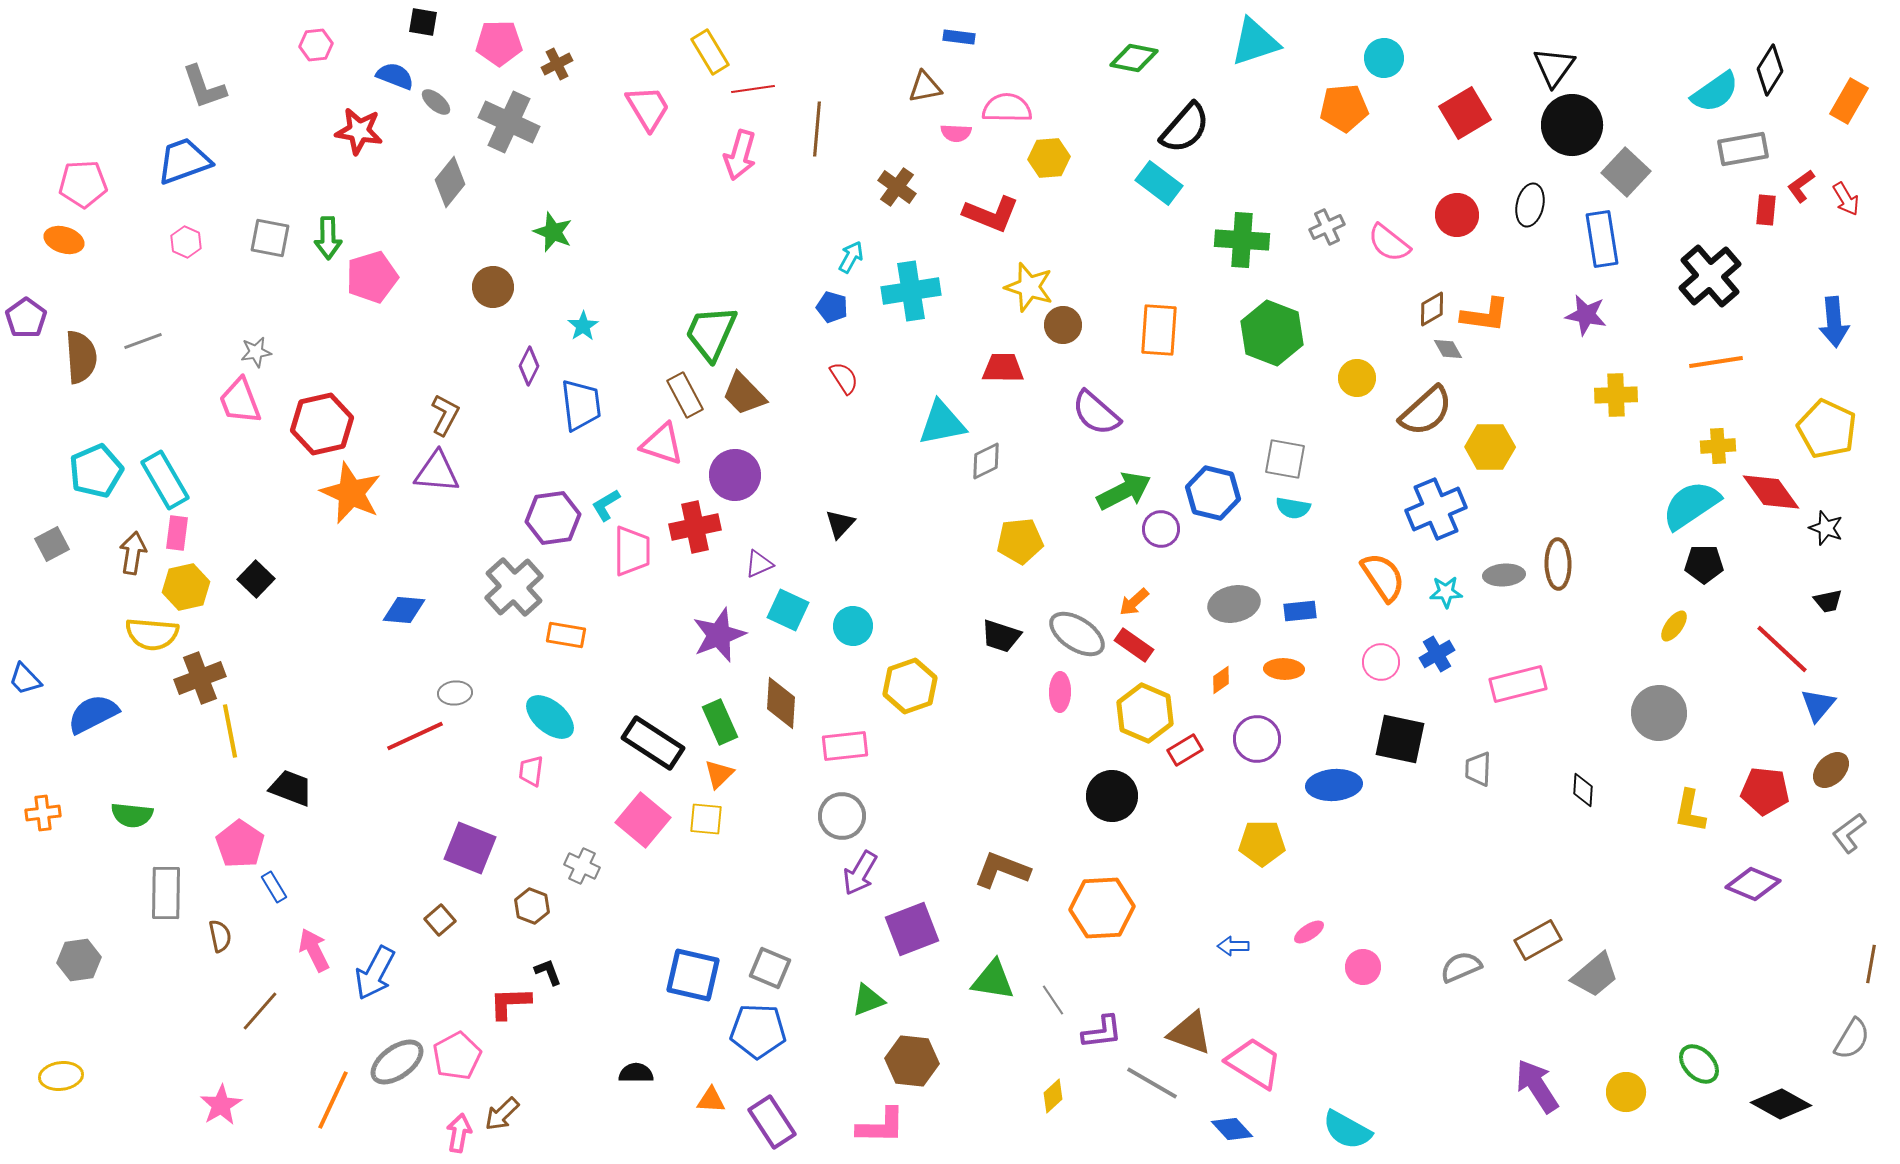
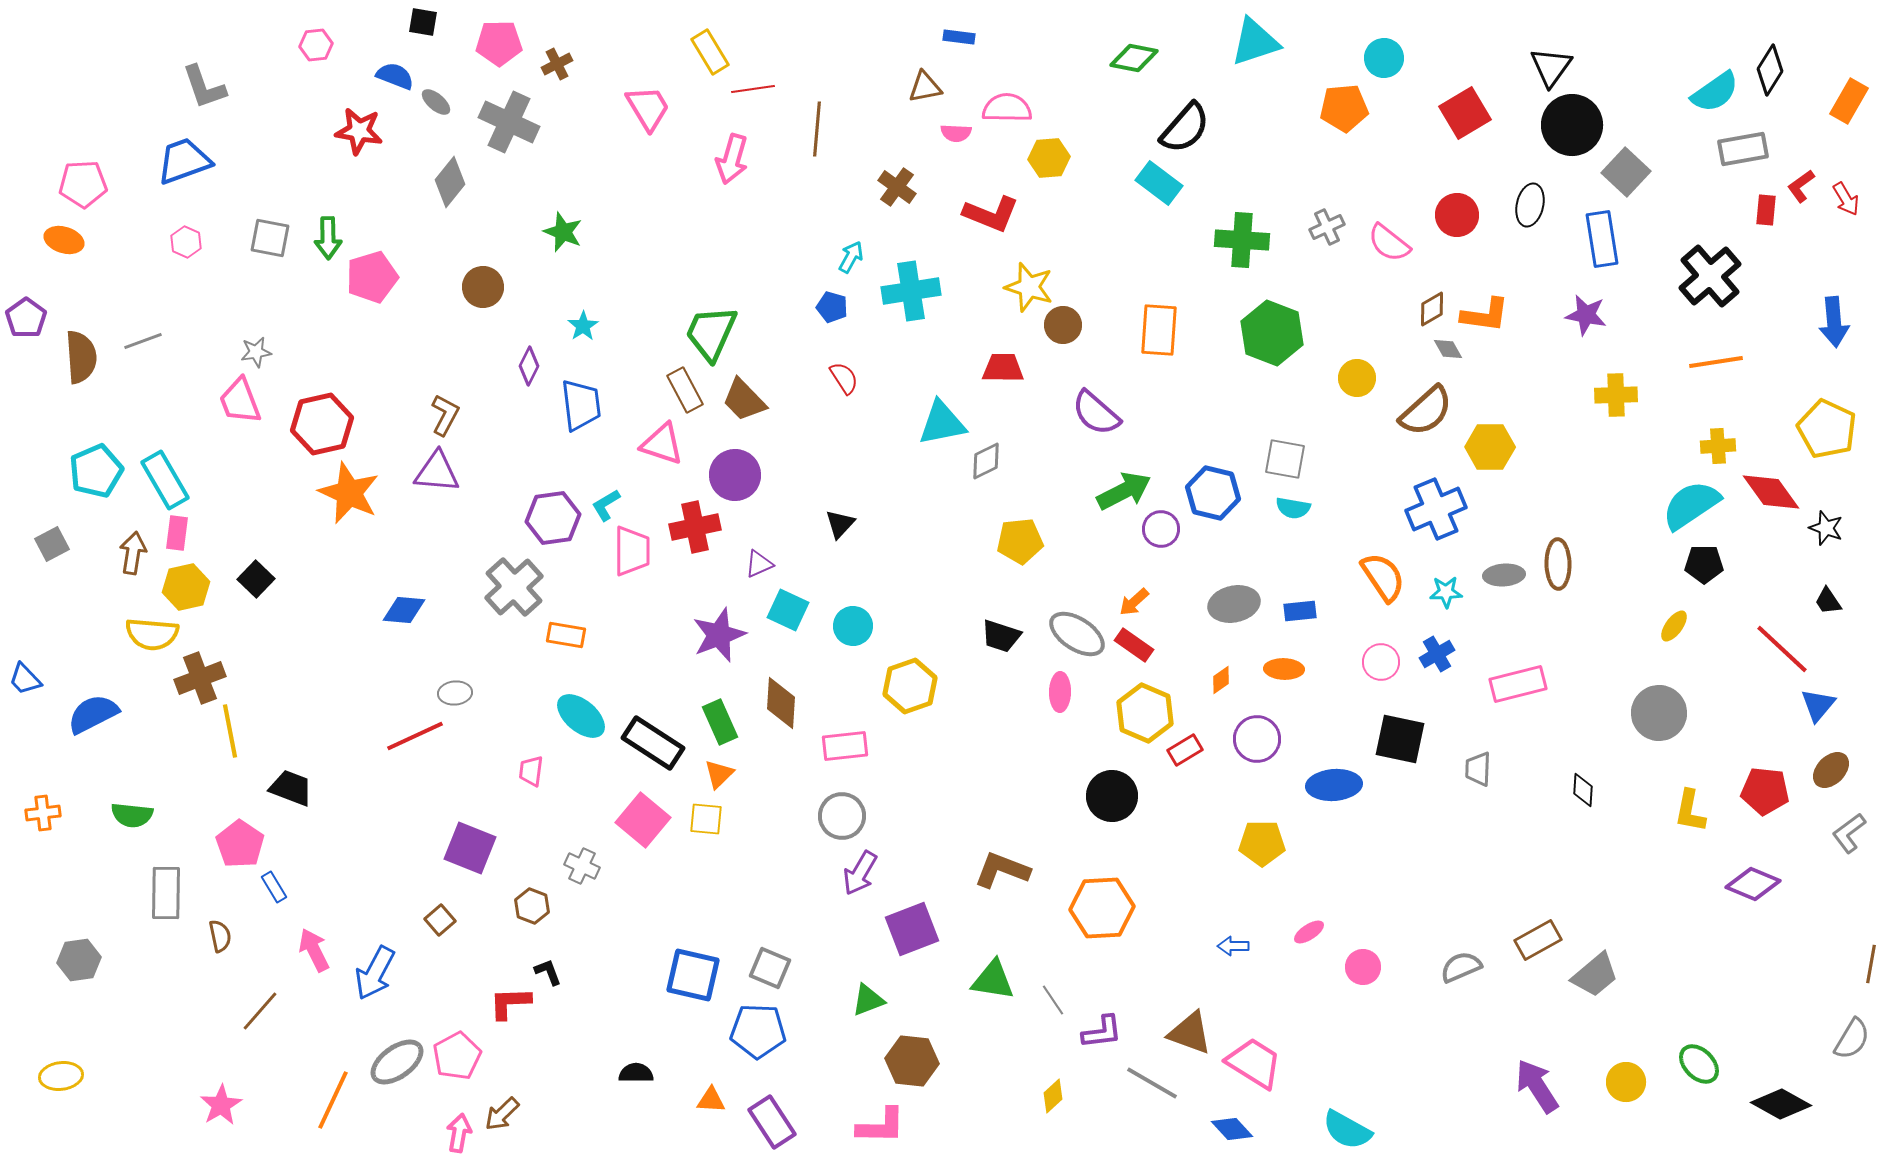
black triangle at (1554, 67): moved 3 px left
pink arrow at (740, 155): moved 8 px left, 4 px down
green star at (553, 232): moved 10 px right
brown circle at (493, 287): moved 10 px left
brown trapezoid at (744, 394): moved 6 px down
brown rectangle at (685, 395): moved 5 px up
orange star at (351, 493): moved 2 px left
black trapezoid at (1828, 601): rotated 68 degrees clockwise
cyan ellipse at (550, 717): moved 31 px right, 1 px up
yellow circle at (1626, 1092): moved 10 px up
